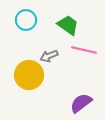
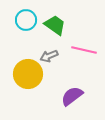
green trapezoid: moved 13 px left
yellow circle: moved 1 px left, 1 px up
purple semicircle: moved 9 px left, 7 px up
